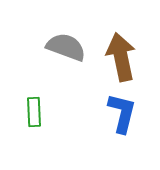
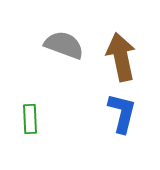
gray semicircle: moved 2 px left, 2 px up
green rectangle: moved 4 px left, 7 px down
